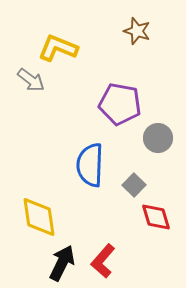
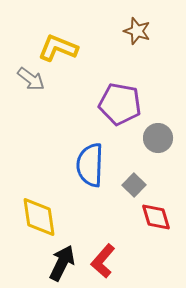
gray arrow: moved 1 px up
